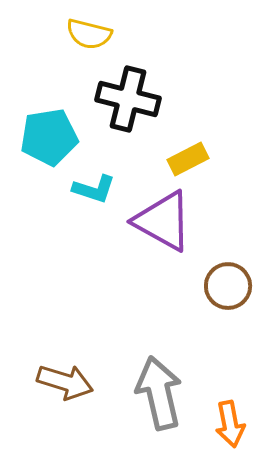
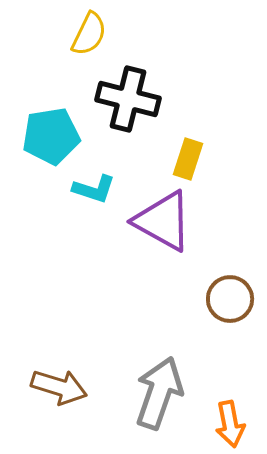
yellow semicircle: rotated 78 degrees counterclockwise
cyan pentagon: moved 2 px right, 1 px up
yellow rectangle: rotated 45 degrees counterclockwise
brown circle: moved 2 px right, 13 px down
brown arrow: moved 6 px left, 5 px down
gray arrow: rotated 32 degrees clockwise
